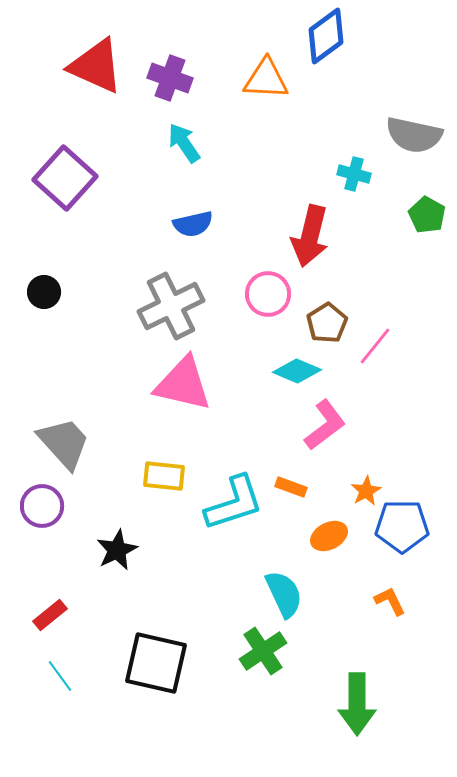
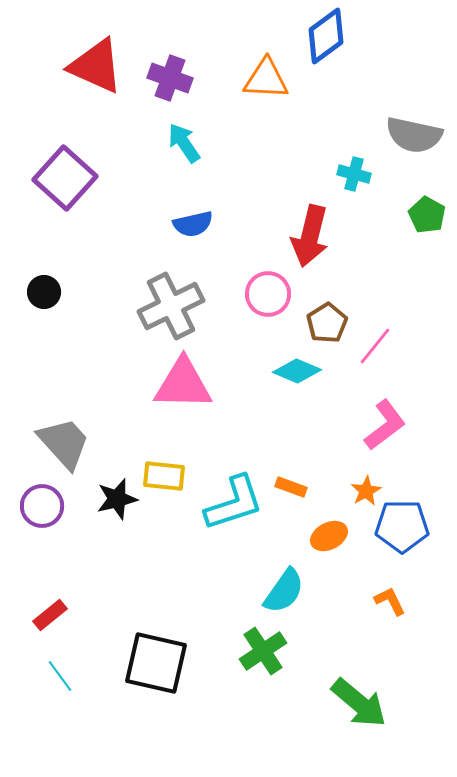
pink triangle: rotated 12 degrees counterclockwise
pink L-shape: moved 60 px right
black star: moved 51 px up; rotated 12 degrees clockwise
cyan semicircle: moved 3 px up; rotated 60 degrees clockwise
green arrow: moved 2 px right, 1 px up; rotated 50 degrees counterclockwise
